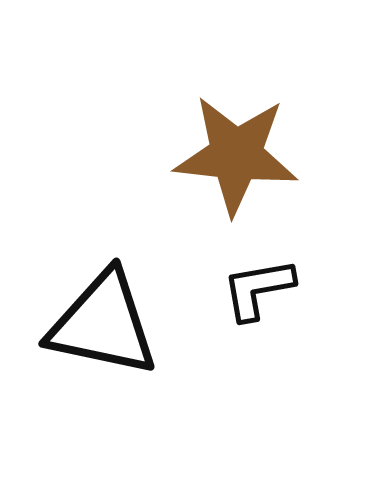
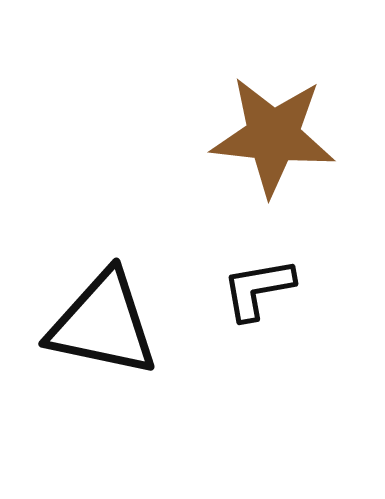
brown star: moved 37 px right, 19 px up
